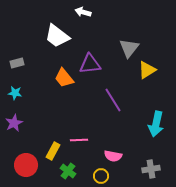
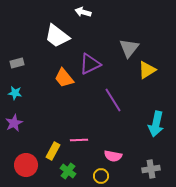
purple triangle: rotated 20 degrees counterclockwise
